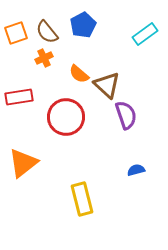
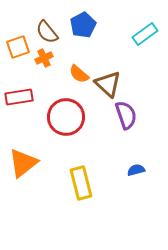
orange square: moved 2 px right, 14 px down
brown triangle: moved 1 px right, 1 px up
yellow rectangle: moved 1 px left, 16 px up
